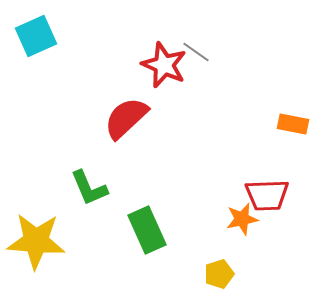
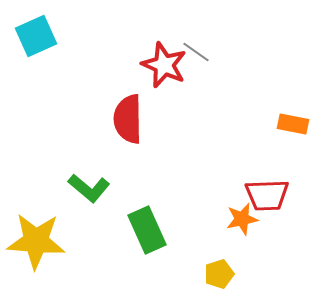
red semicircle: moved 2 px right, 1 px down; rotated 48 degrees counterclockwise
green L-shape: rotated 27 degrees counterclockwise
